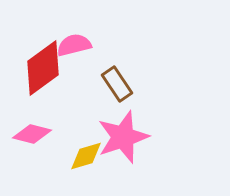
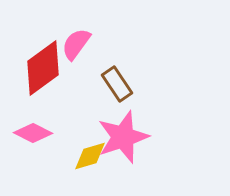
pink semicircle: moved 2 px right, 1 px up; rotated 40 degrees counterclockwise
pink diamond: moved 1 px right, 1 px up; rotated 12 degrees clockwise
yellow diamond: moved 4 px right
